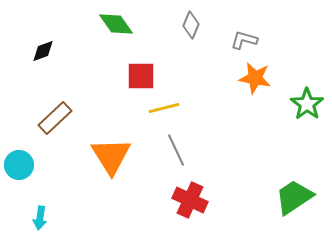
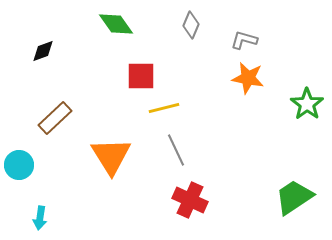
orange star: moved 7 px left
